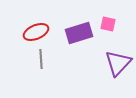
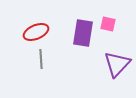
purple rectangle: moved 4 px right; rotated 64 degrees counterclockwise
purple triangle: moved 1 px left, 1 px down
